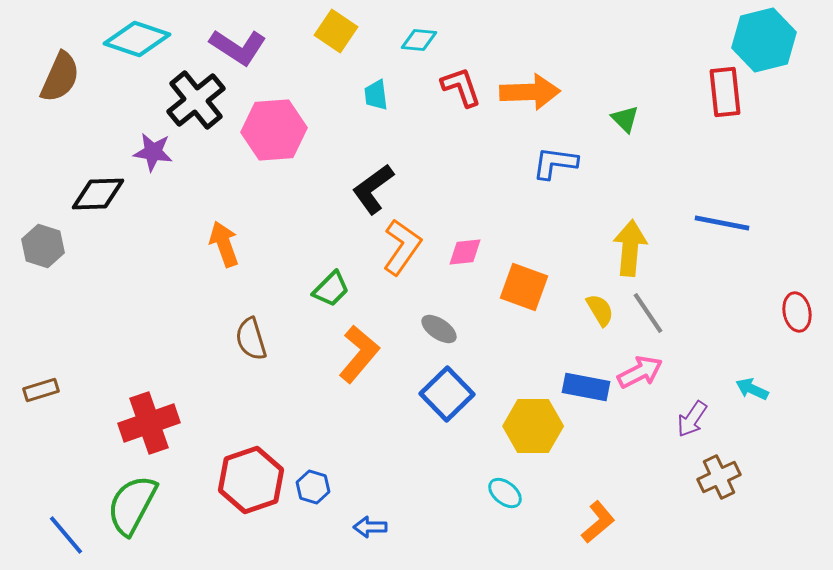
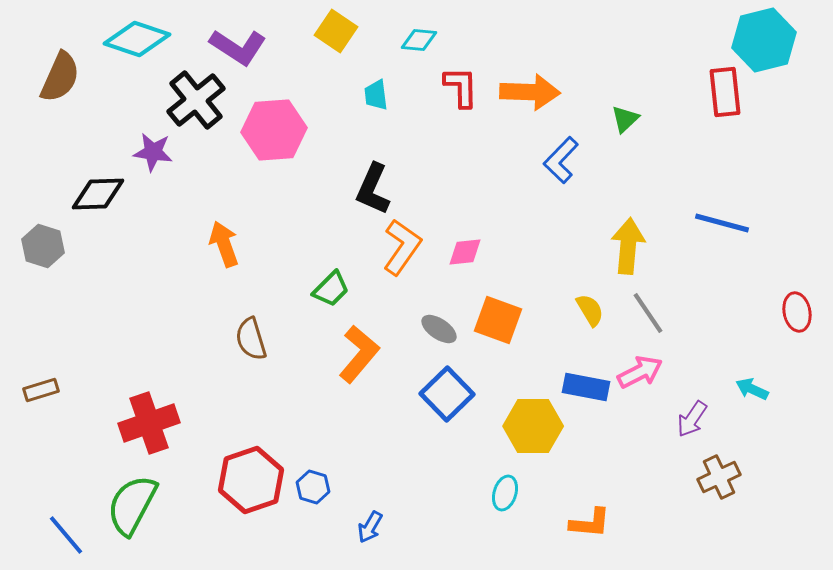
red L-shape at (461, 87): rotated 18 degrees clockwise
orange arrow at (530, 92): rotated 4 degrees clockwise
green triangle at (625, 119): rotated 32 degrees clockwise
blue L-shape at (555, 163): moved 6 px right, 3 px up; rotated 54 degrees counterclockwise
black L-shape at (373, 189): rotated 30 degrees counterclockwise
blue line at (722, 223): rotated 4 degrees clockwise
yellow arrow at (630, 248): moved 2 px left, 2 px up
orange square at (524, 287): moved 26 px left, 33 px down
yellow semicircle at (600, 310): moved 10 px left
cyan ellipse at (505, 493): rotated 68 degrees clockwise
orange L-shape at (598, 522): moved 8 px left, 1 px down; rotated 45 degrees clockwise
blue arrow at (370, 527): rotated 60 degrees counterclockwise
